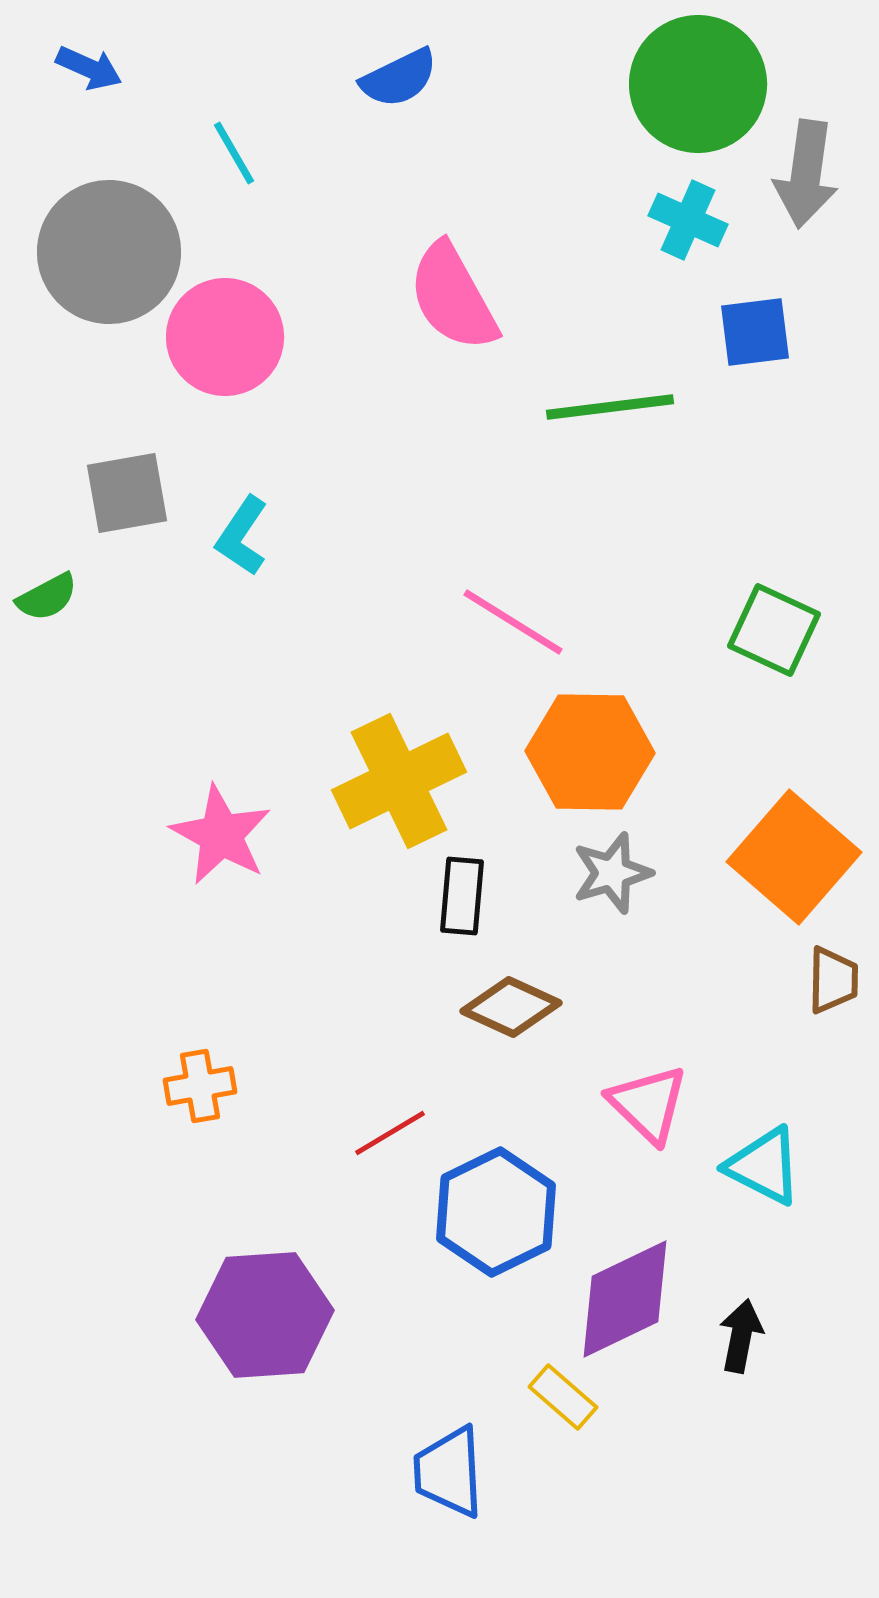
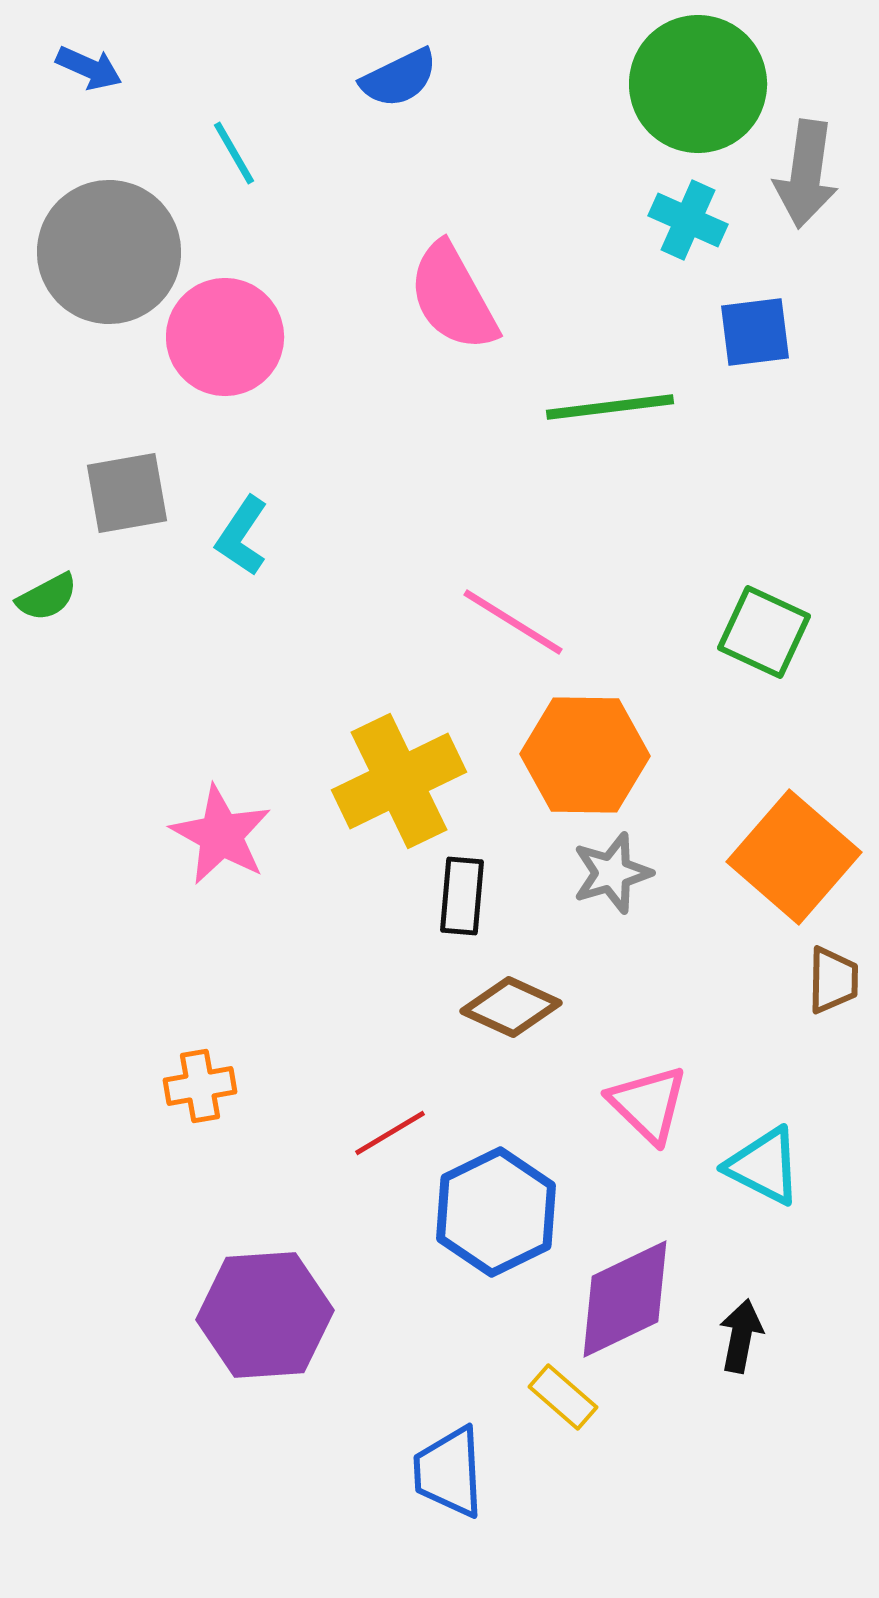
green square: moved 10 px left, 2 px down
orange hexagon: moved 5 px left, 3 px down
